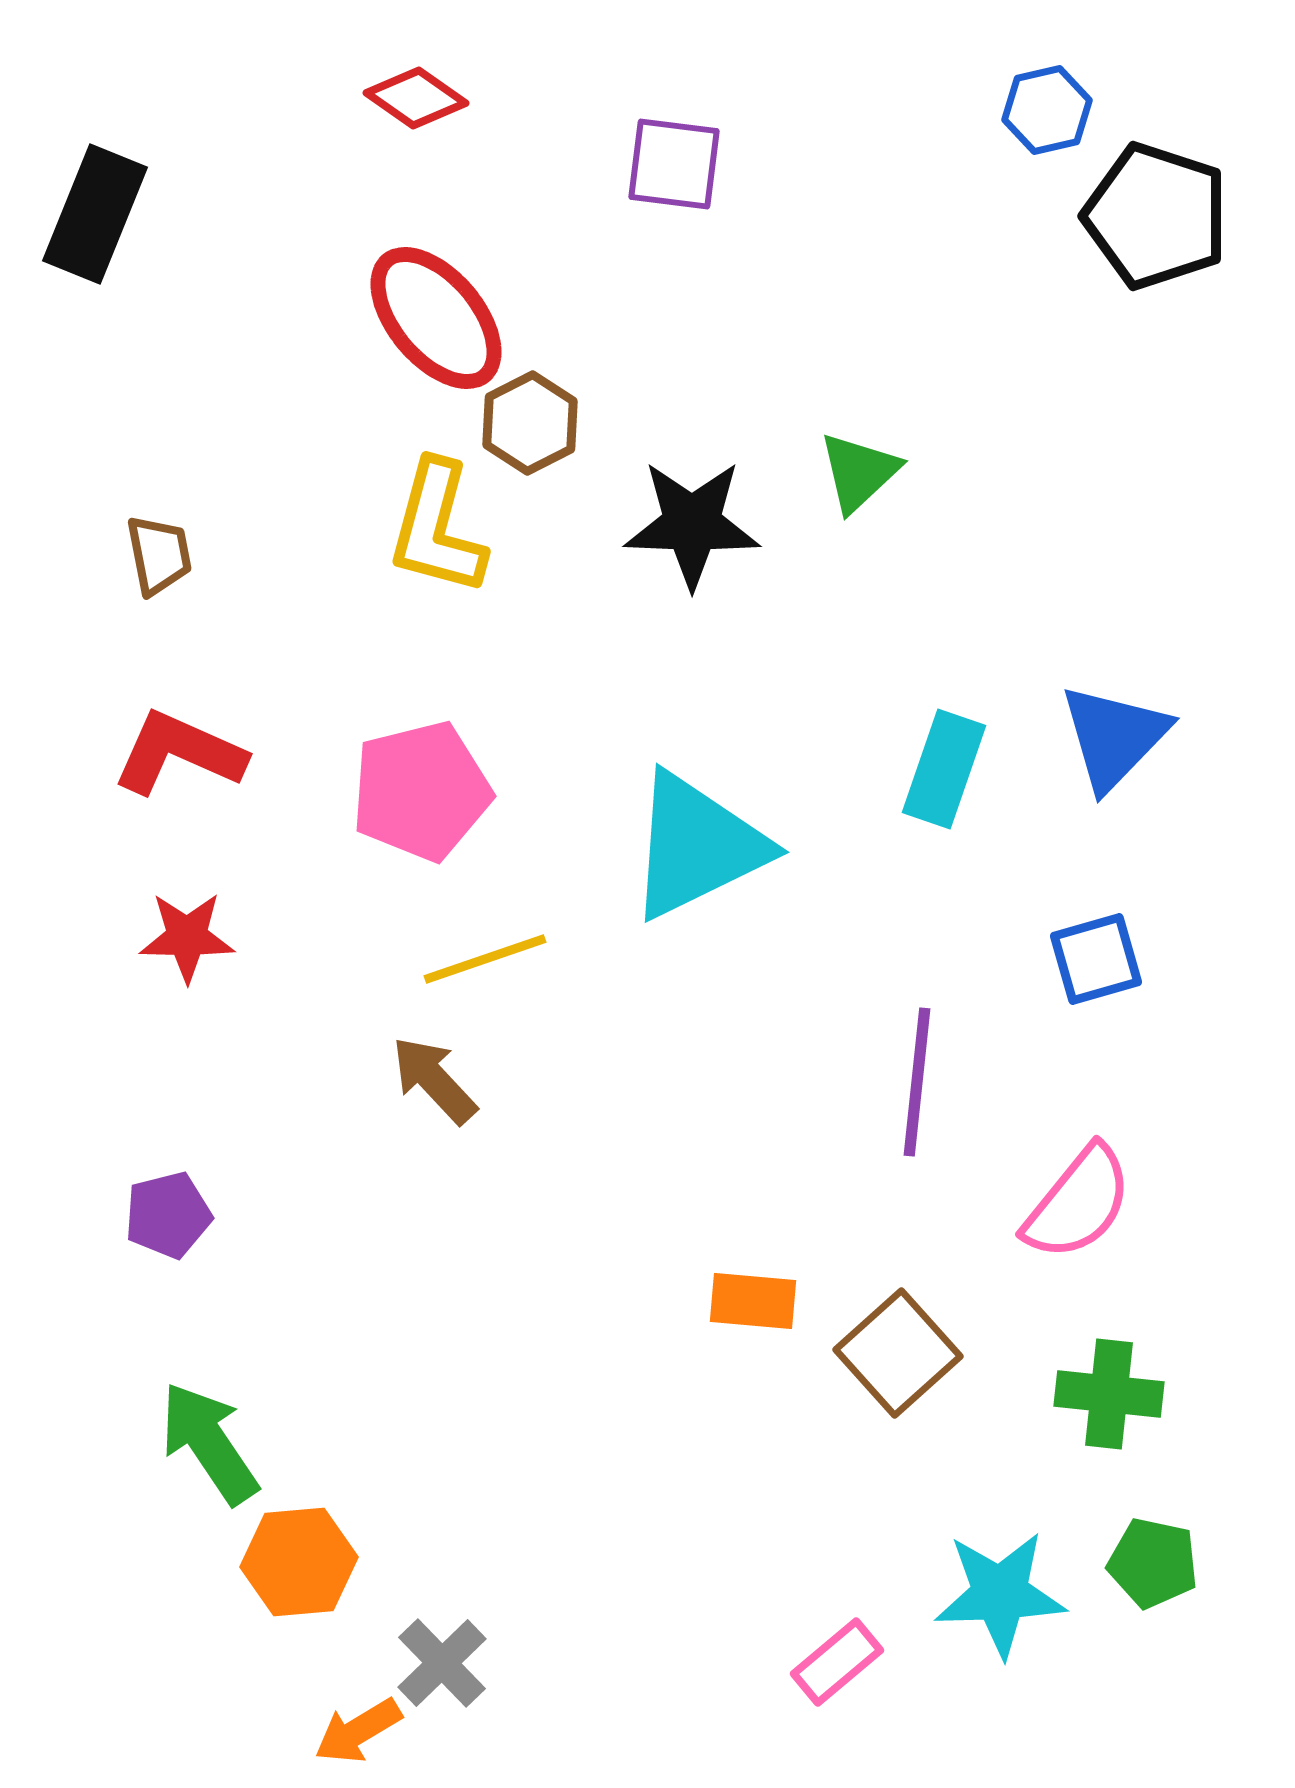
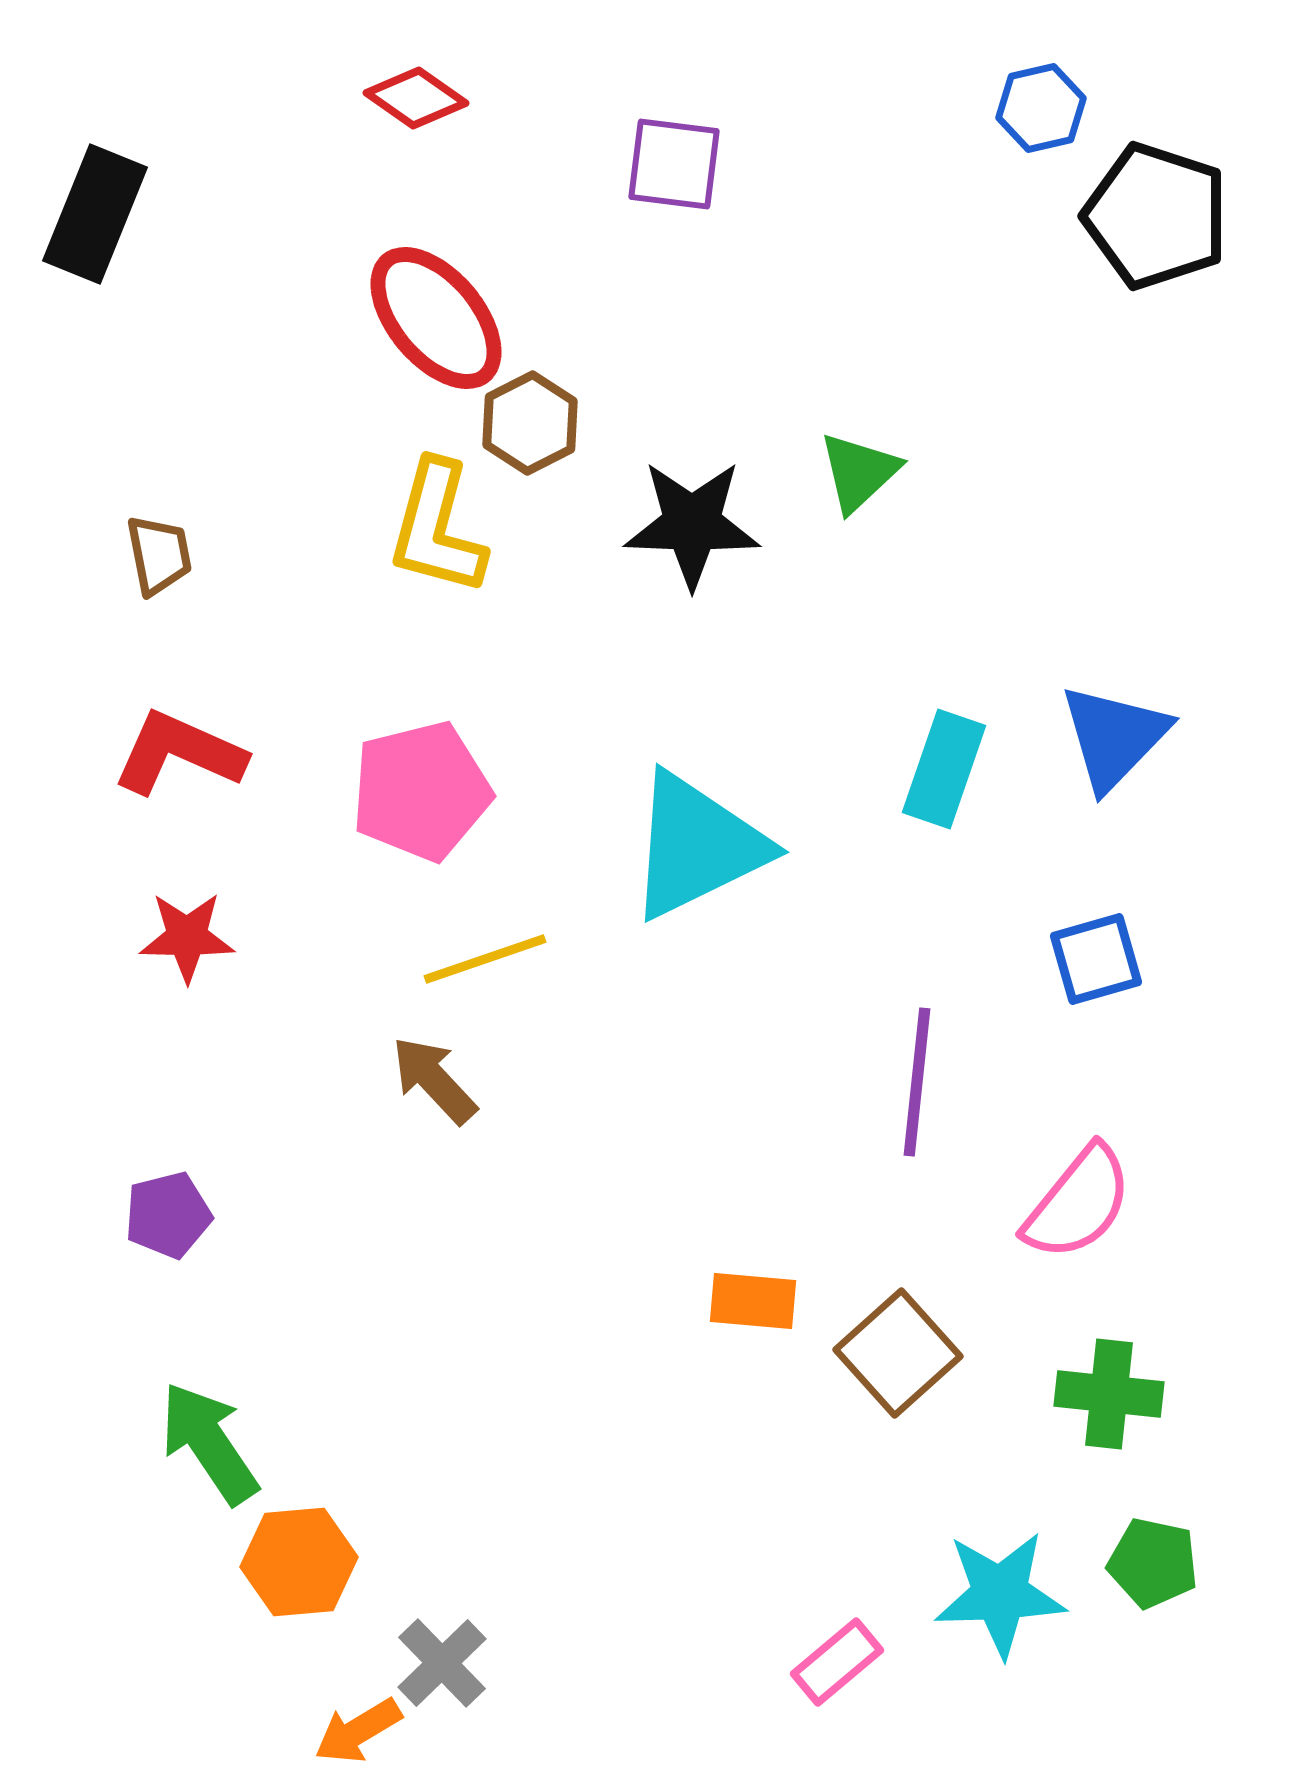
blue hexagon: moved 6 px left, 2 px up
